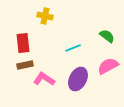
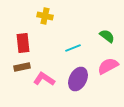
brown rectangle: moved 3 px left, 2 px down
